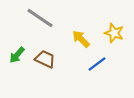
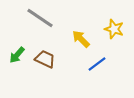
yellow star: moved 4 px up
